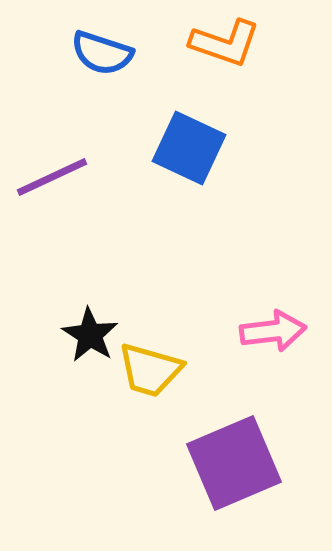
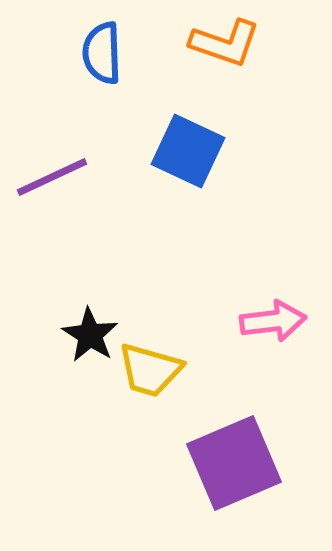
blue semicircle: rotated 70 degrees clockwise
blue square: moved 1 px left, 3 px down
pink arrow: moved 10 px up
